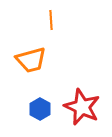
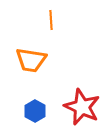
orange trapezoid: rotated 24 degrees clockwise
blue hexagon: moved 5 px left, 2 px down
